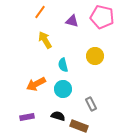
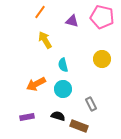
yellow circle: moved 7 px right, 3 px down
